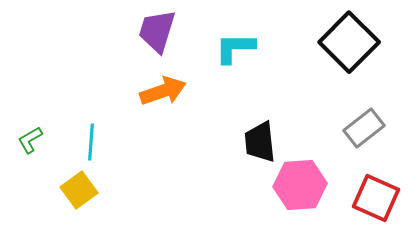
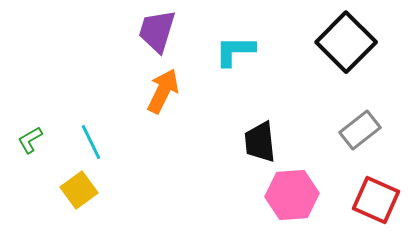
black square: moved 3 px left
cyan L-shape: moved 3 px down
orange arrow: rotated 45 degrees counterclockwise
gray rectangle: moved 4 px left, 2 px down
cyan line: rotated 30 degrees counterclockwise
pink hexagon: moved 8 px left, 10 px down
red square: moved 2 px down
